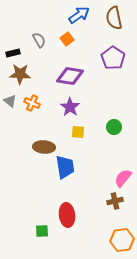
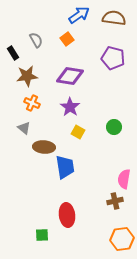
brown semicircle: rotated 110 degrees clockwise
gray semicircle: moved 3 px left
black rectangle: rotated 72 degrees clockwise
purple pentagon: rotated 20 degrees counterclockwise
brown star: moved 7 px right, 2 px down; rotated 10 degrees counterclockwise
gray triangle: moved 14 px right, 27 px down
yellow square: rotated 24 degrees clockwise
pink semicircle: moved 1 px right, 1 px down; rotated 30 degrees counterclockwise
green square: moved 4 px down
orange hexagon: moved 1 px up
